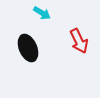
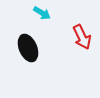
red arrow: moved 3 px right, 4 px up
